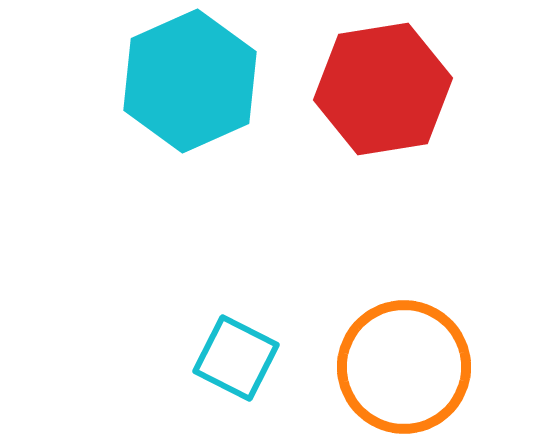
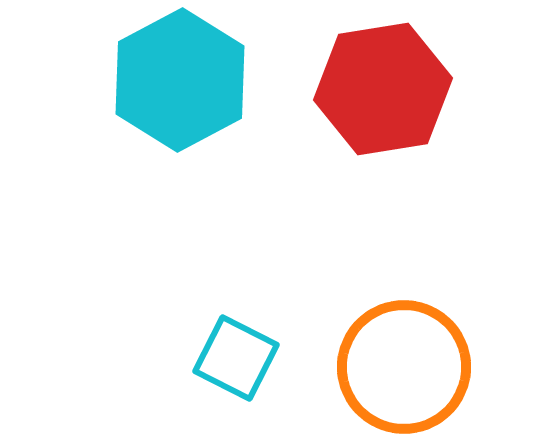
cyan hexagon: moved 10 px left, 1 px up; rotated 4 degrees counterclockwise
